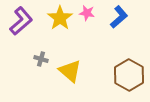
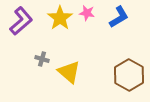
blue L-shape: rotated 10 degrees clockwise
gray cross: moved 1 px right
yellow triangle: moved 1 px left, 1 px down
